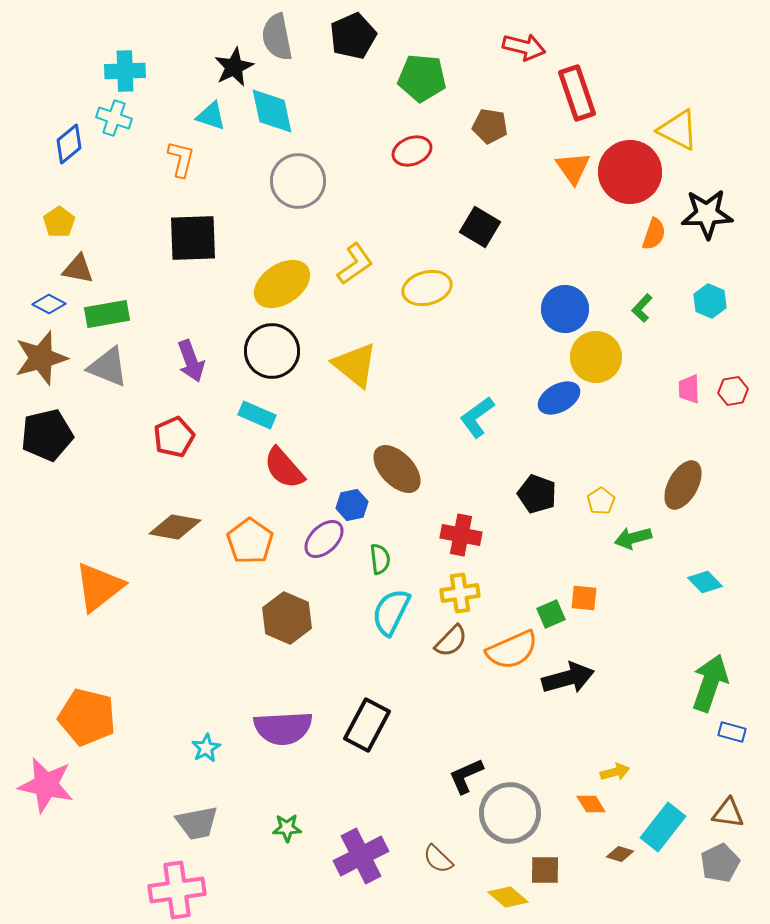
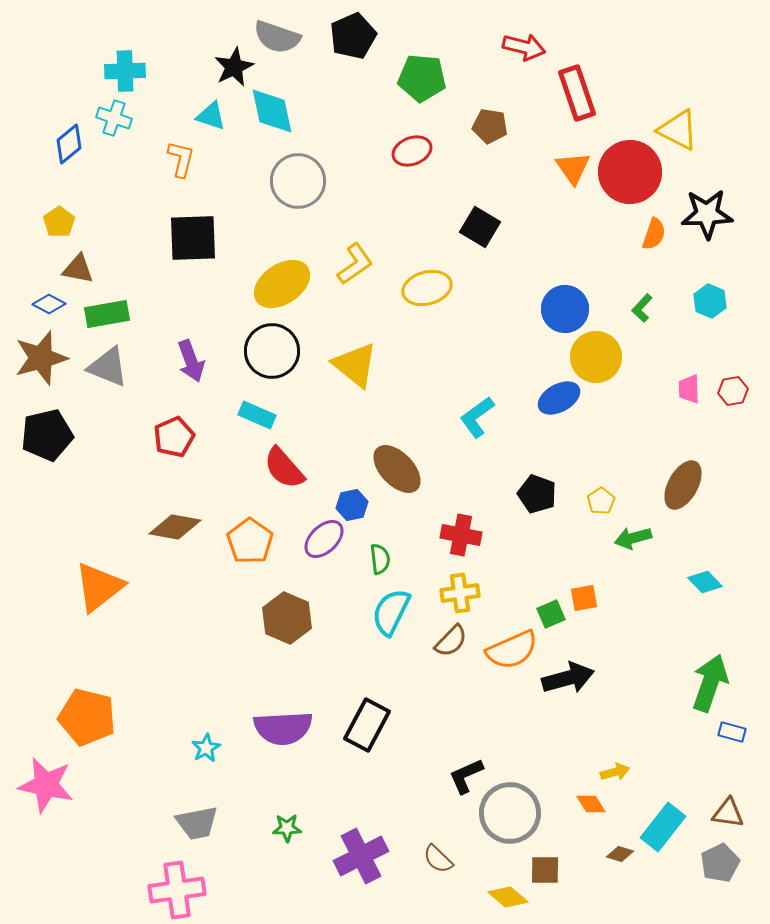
gray semicircle at (277, 37): rotated 60 degrees counterclockwise
orange square at (584, 598): rotated 16 degrees counterclockwise
